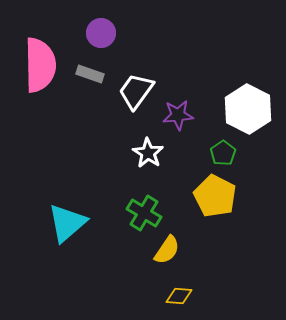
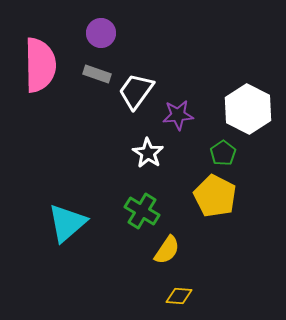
gray rectangle: moved 7 px right
green cross: moved 2 px left, 2 px up
